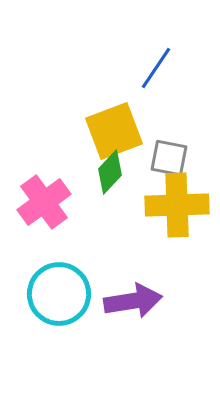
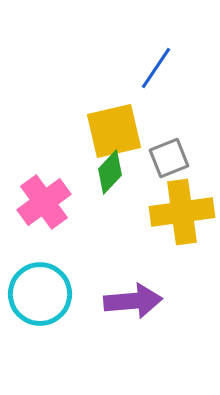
yellow square: rotated 8 degrees clockwise
gray square: rotated 33 degrees counterclockwise
yellow cross: moved 5 px right, 7 px down; rotated 6 degrees counterclockwise
cyan circle: moved 19 px left
purple arrow: rotated 4 degrees clockwise
